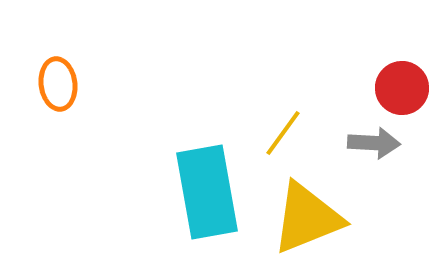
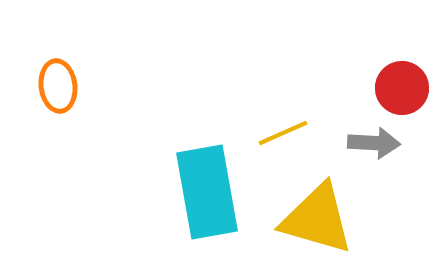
orange ellipse: moved 2 px down
yellow line: rotated 30 degrees clockwise
yellow triangle: moved 10 px right, 1 px down; rotated 38 degrees clockwise
